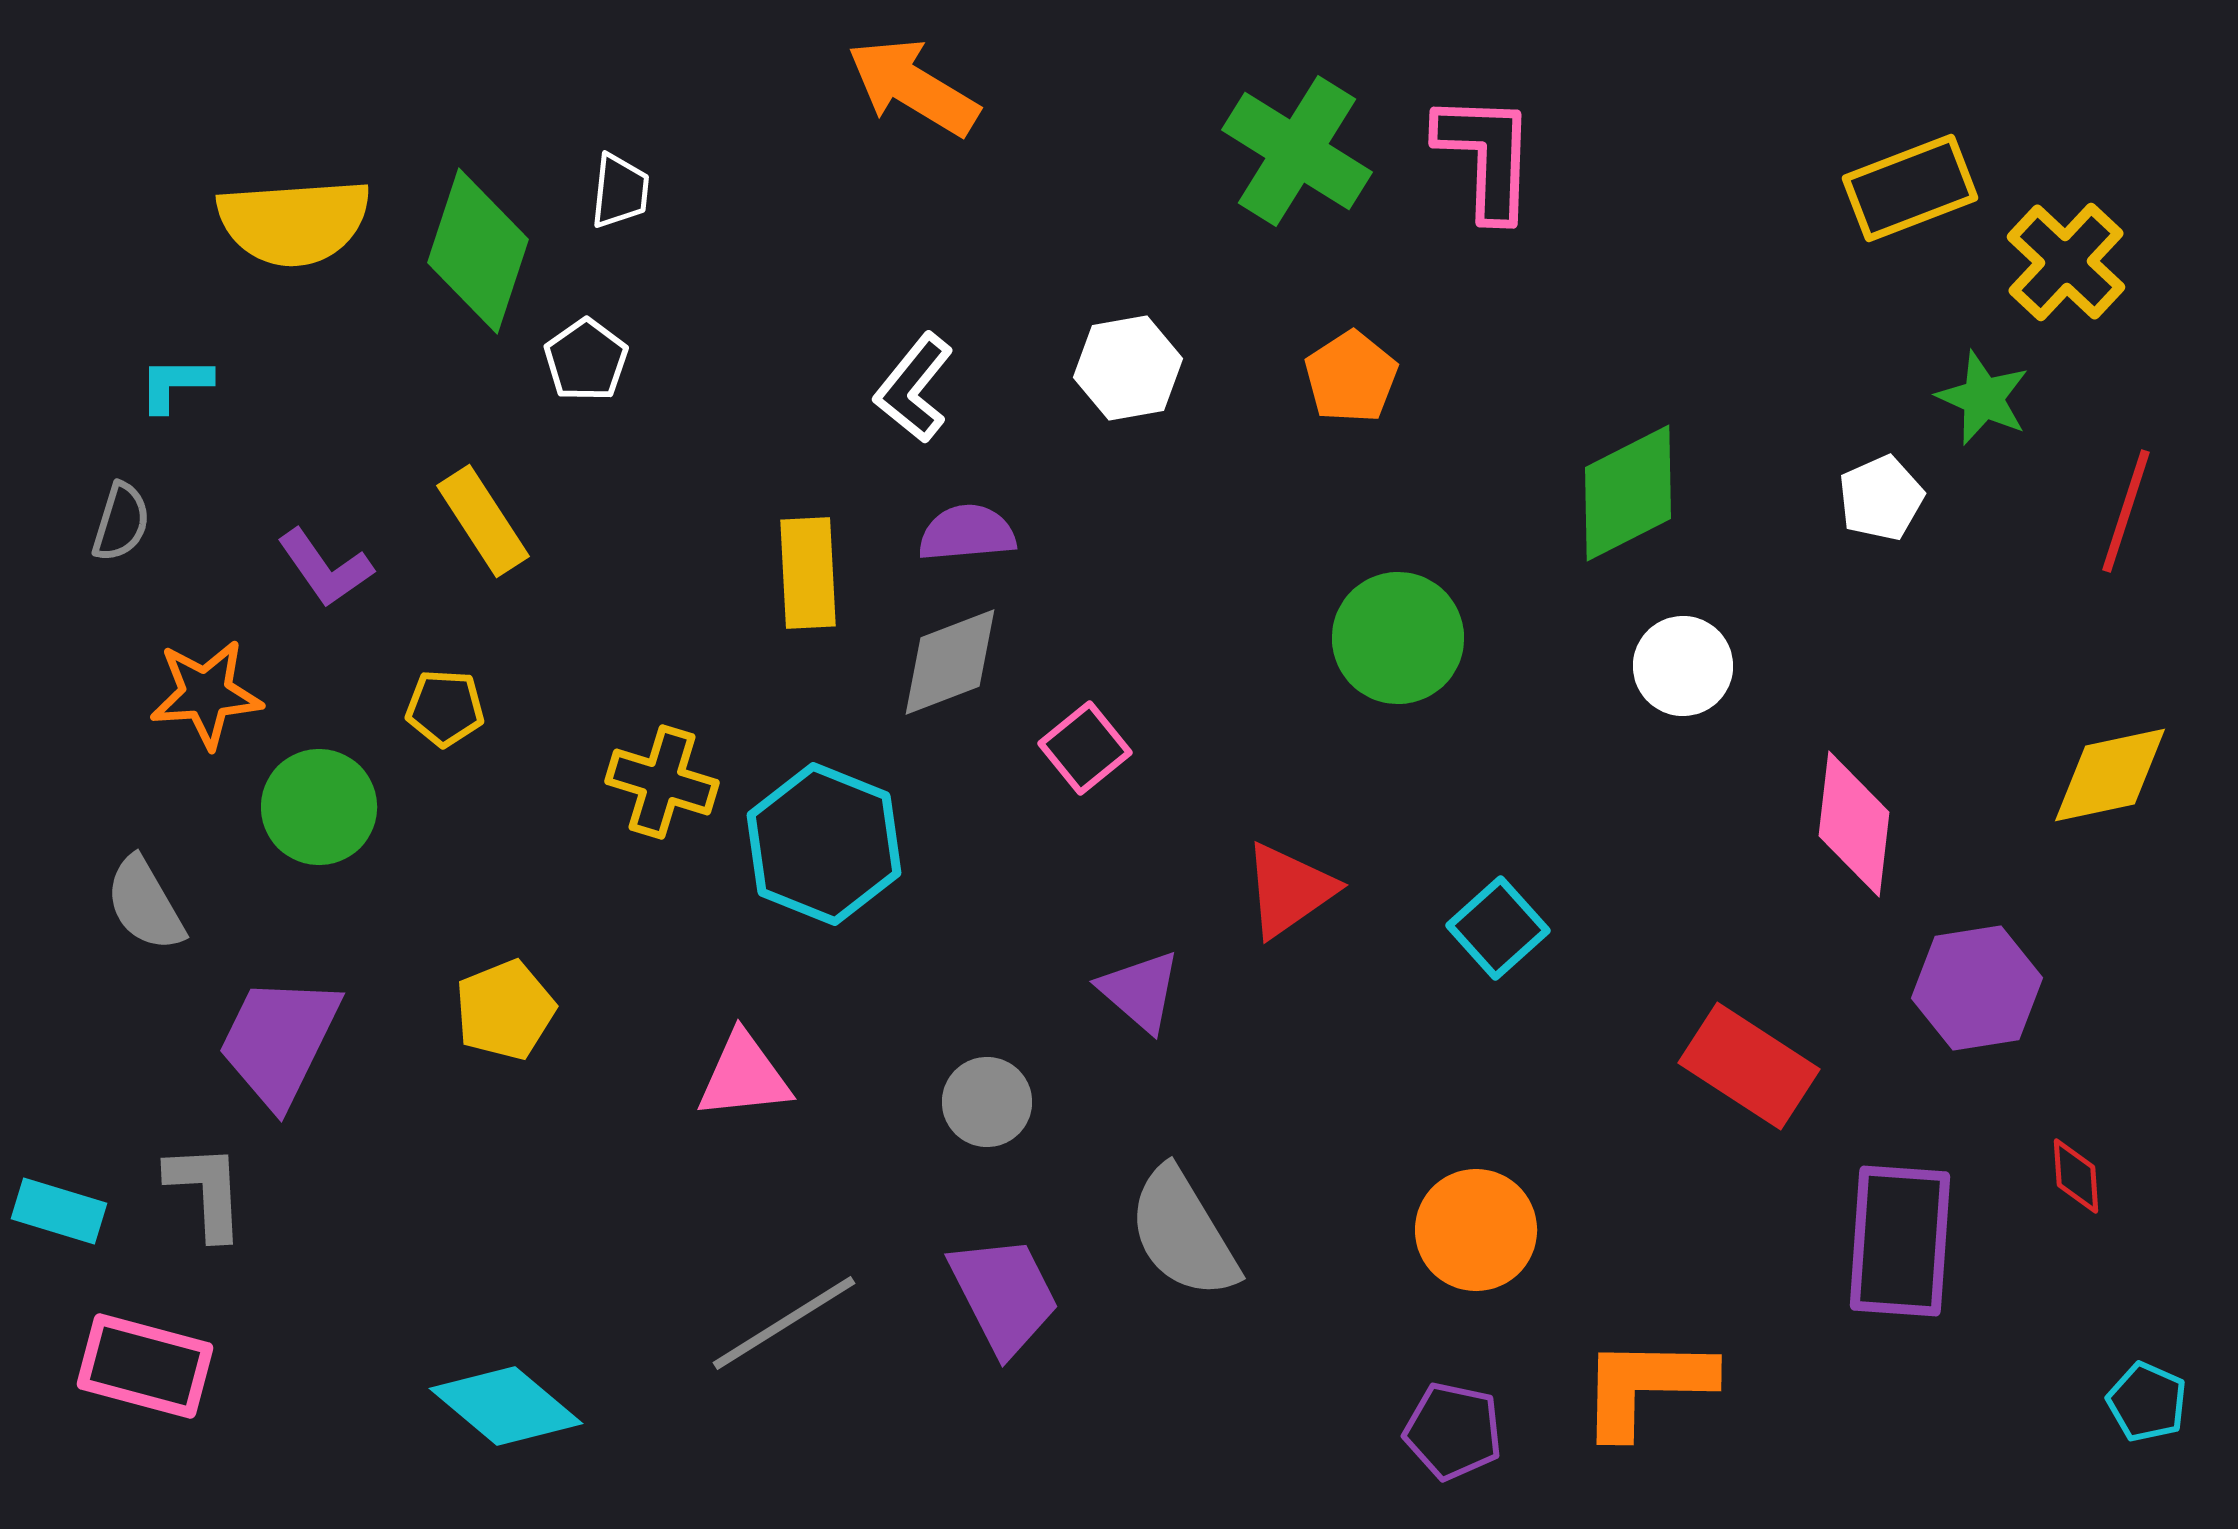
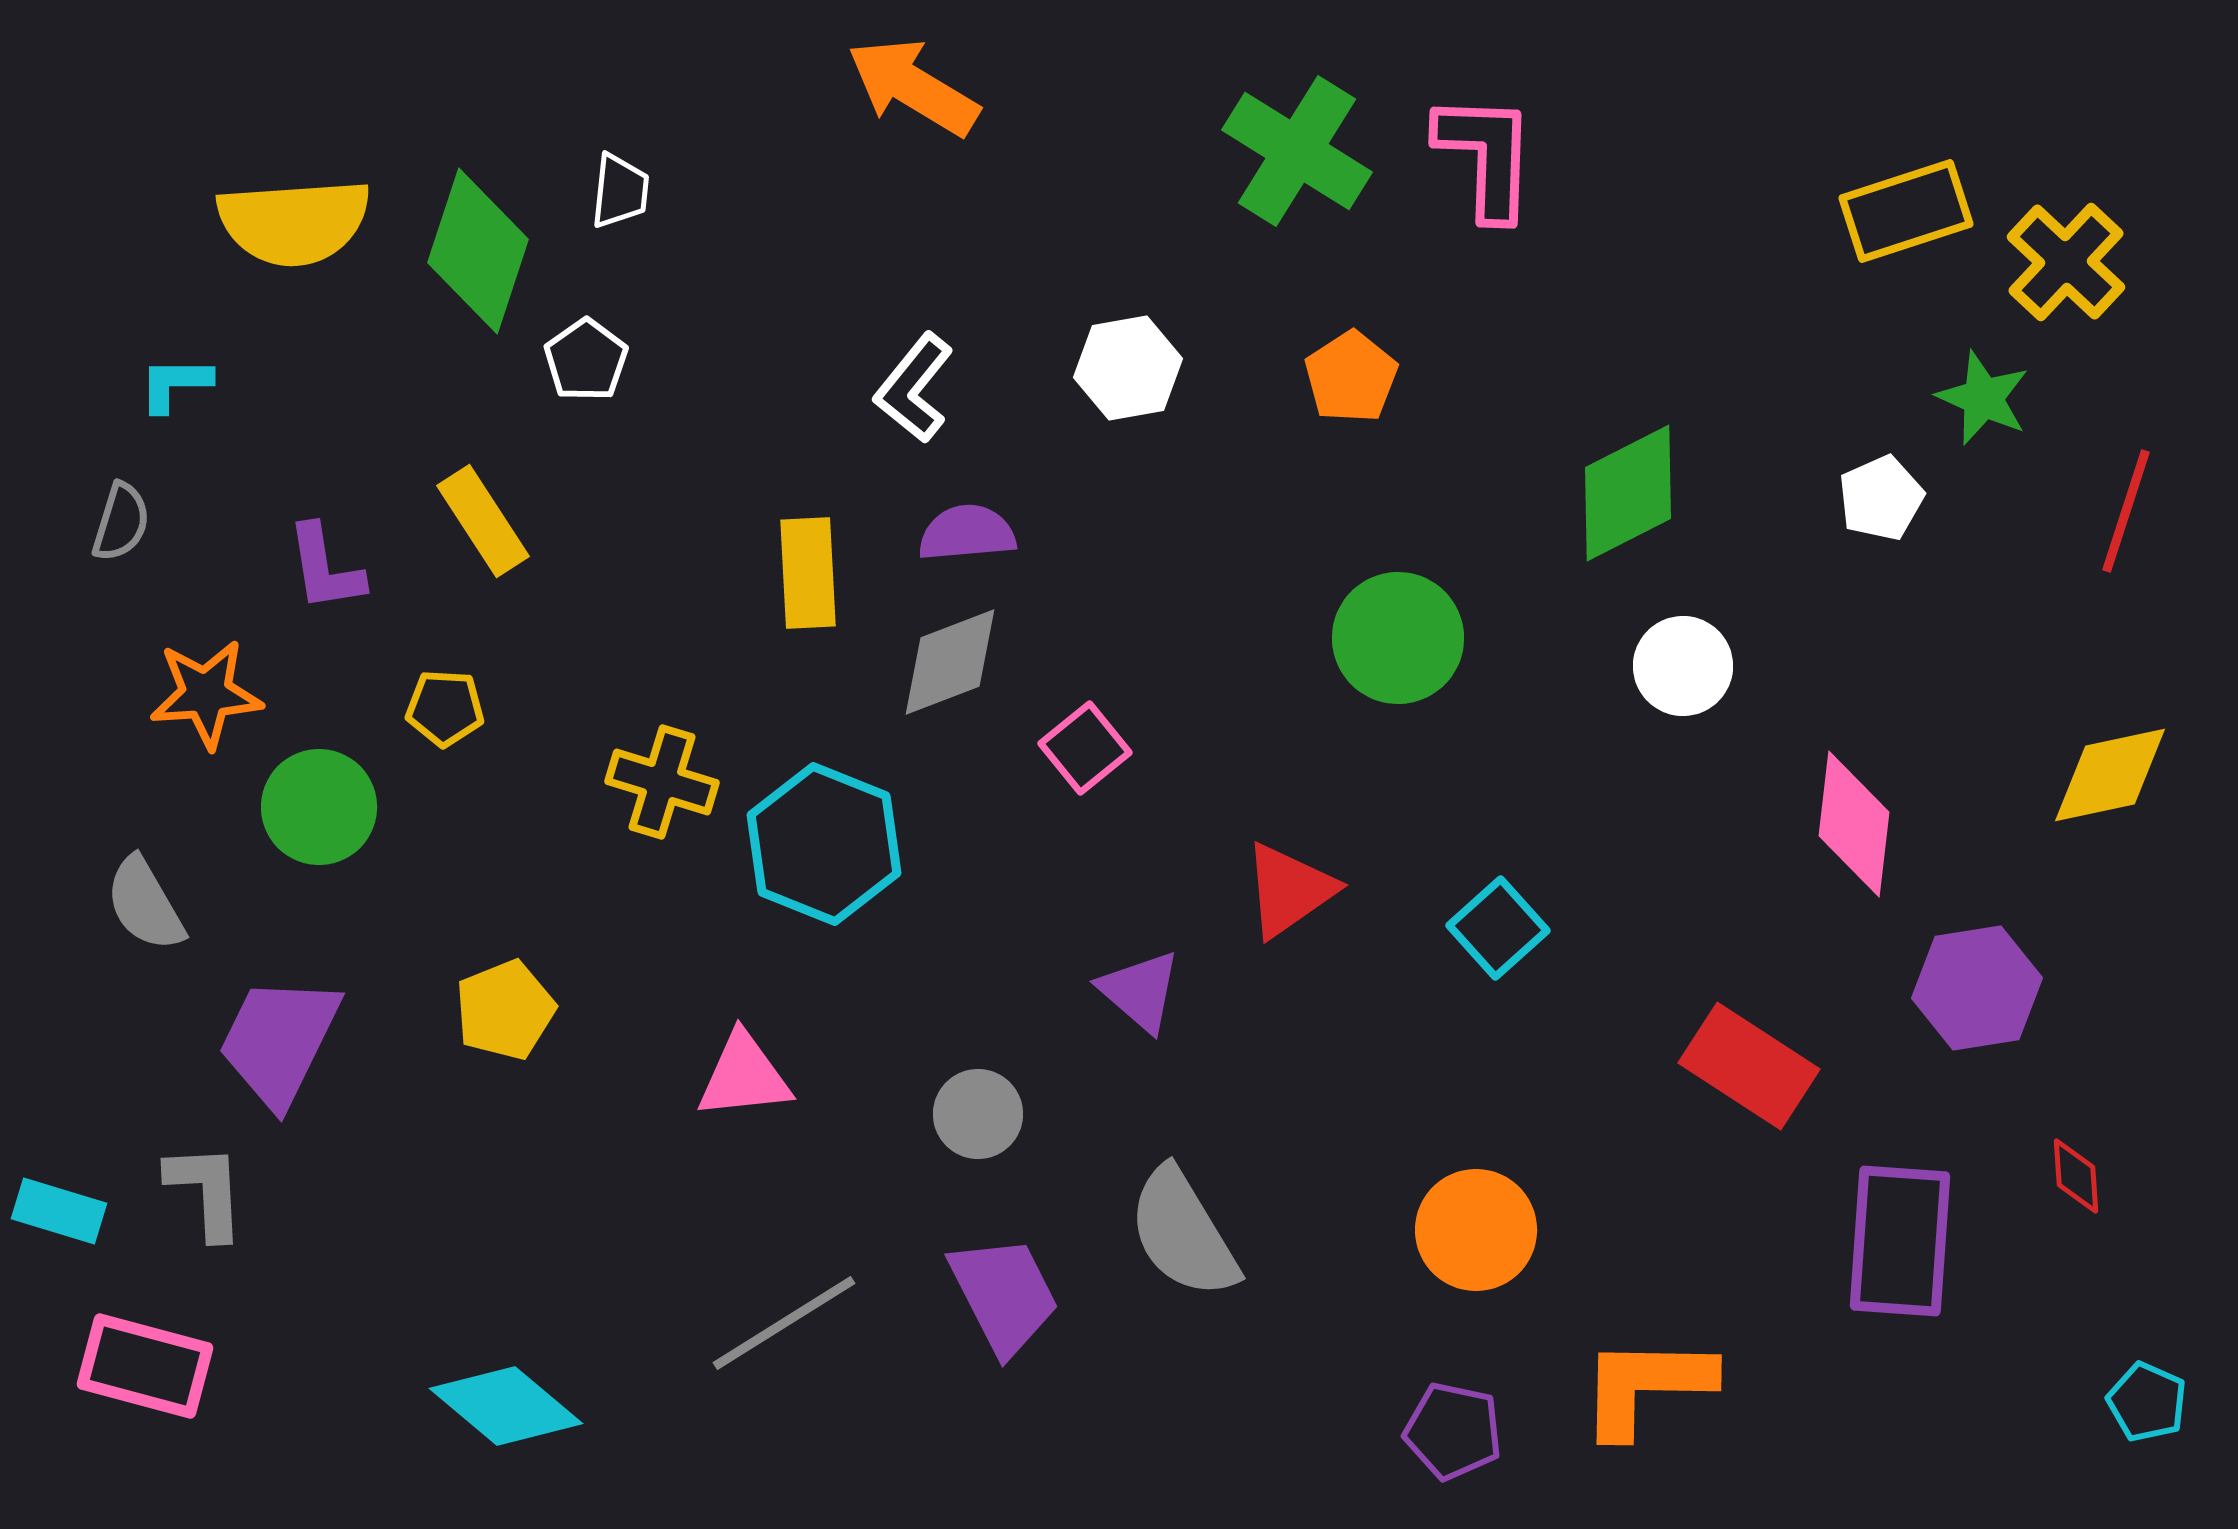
yellow rectangle at (1910, 188): moved 4 px left, 23 px down; rotated 3 degrees clockwise
purple L-shape at (325, 568): rotated 26 degrees clockwise
gray circle at (987, 1102): moved 9 px left, 12 px down
